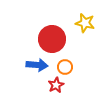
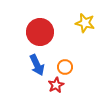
red circle: moved 12 px left, 7 px up
blue arrow: rotated 60 degrees clockwise
